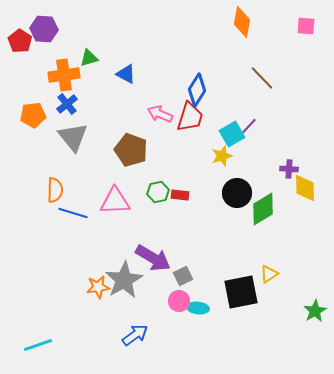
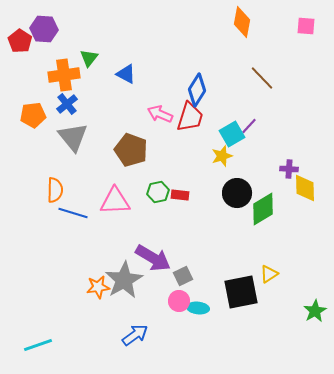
green triangle: rotated 36 degrees counterclockwise
